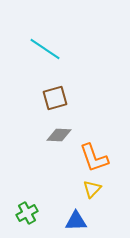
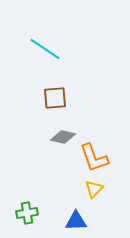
brown square: rotated 10 degrees clockwise
gray diamond: moved 4 px right, 2 px down; rotated 10 degrees clockwise
yellow triangle: moved 2 px right
green cross: rotated 20 degrees clockwise
